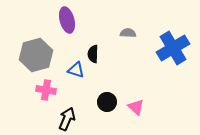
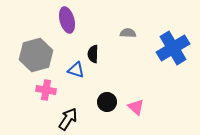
black arrow: moved 1 px right; rotated 10 degrees clockwise
